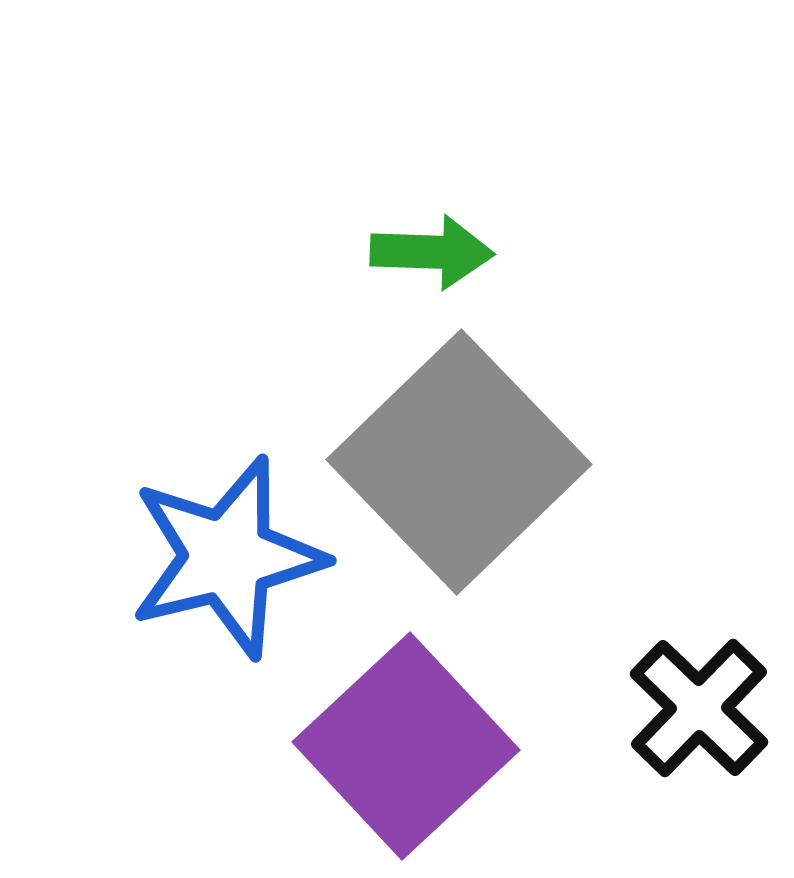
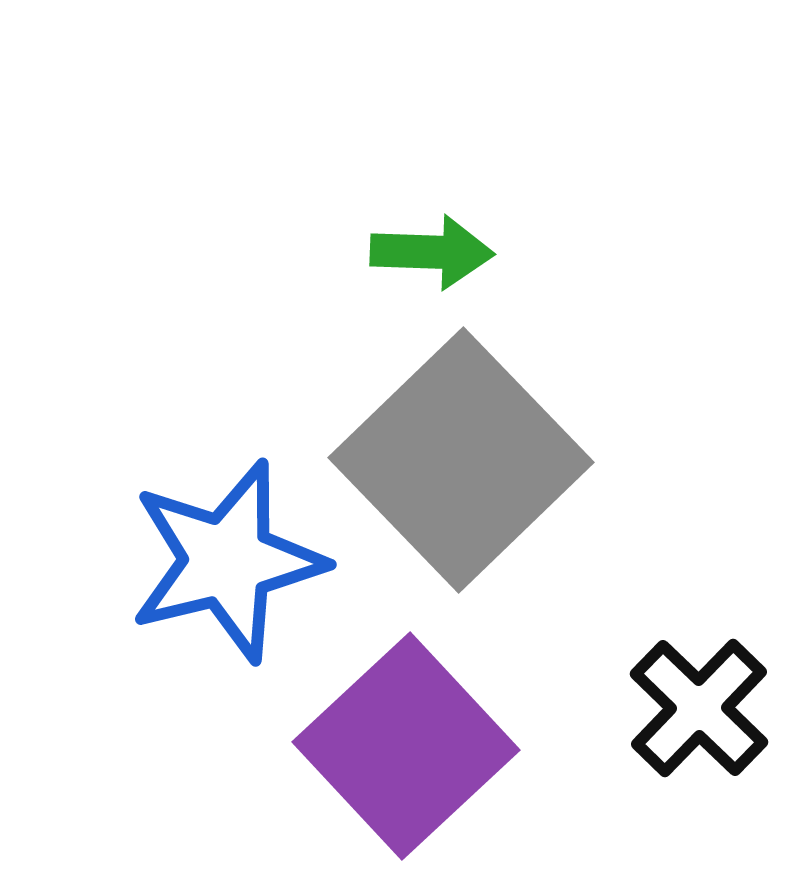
gray square: moved 2 px right, 2 px up
blue star: moved 4 px down
